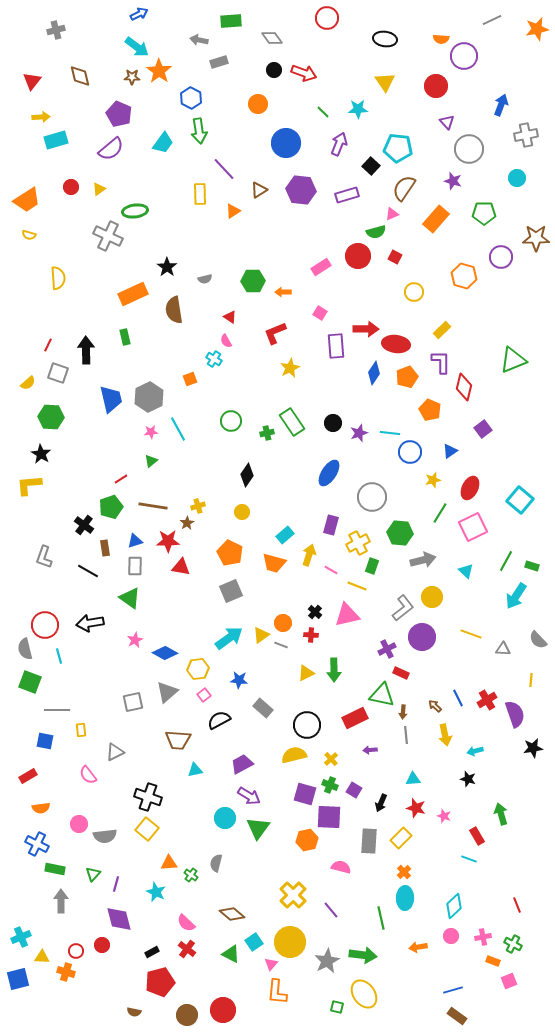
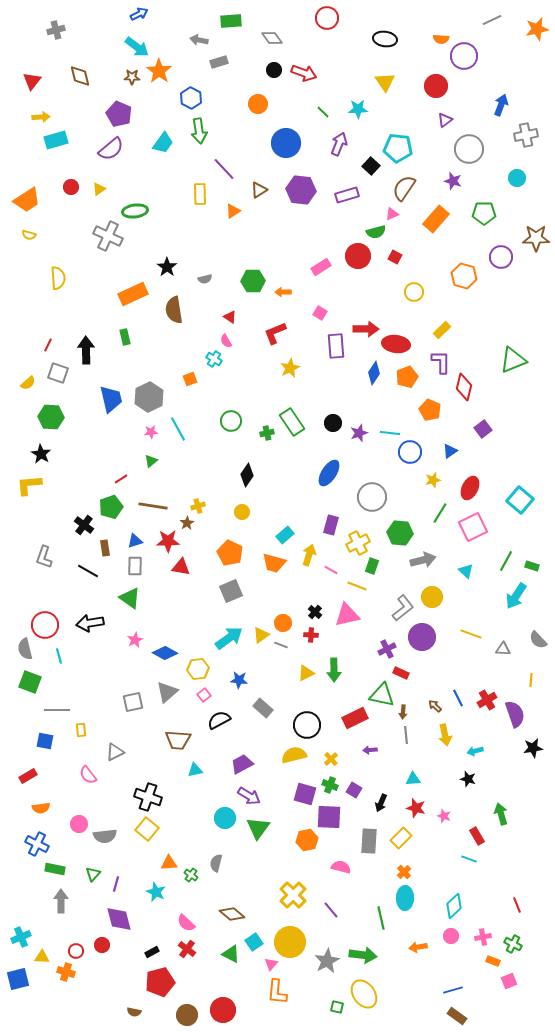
purple triangle at (447, 122): moved 2 px left, 2 px up; rotated 35 degrees clockwise
